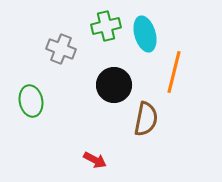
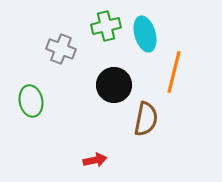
red arrow: rotated 40 degrees counterclockwise
